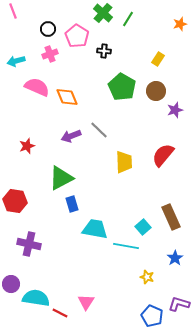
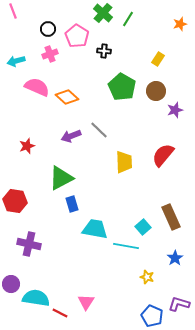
orange diamond: rotated 25 degrees counterclockwise
